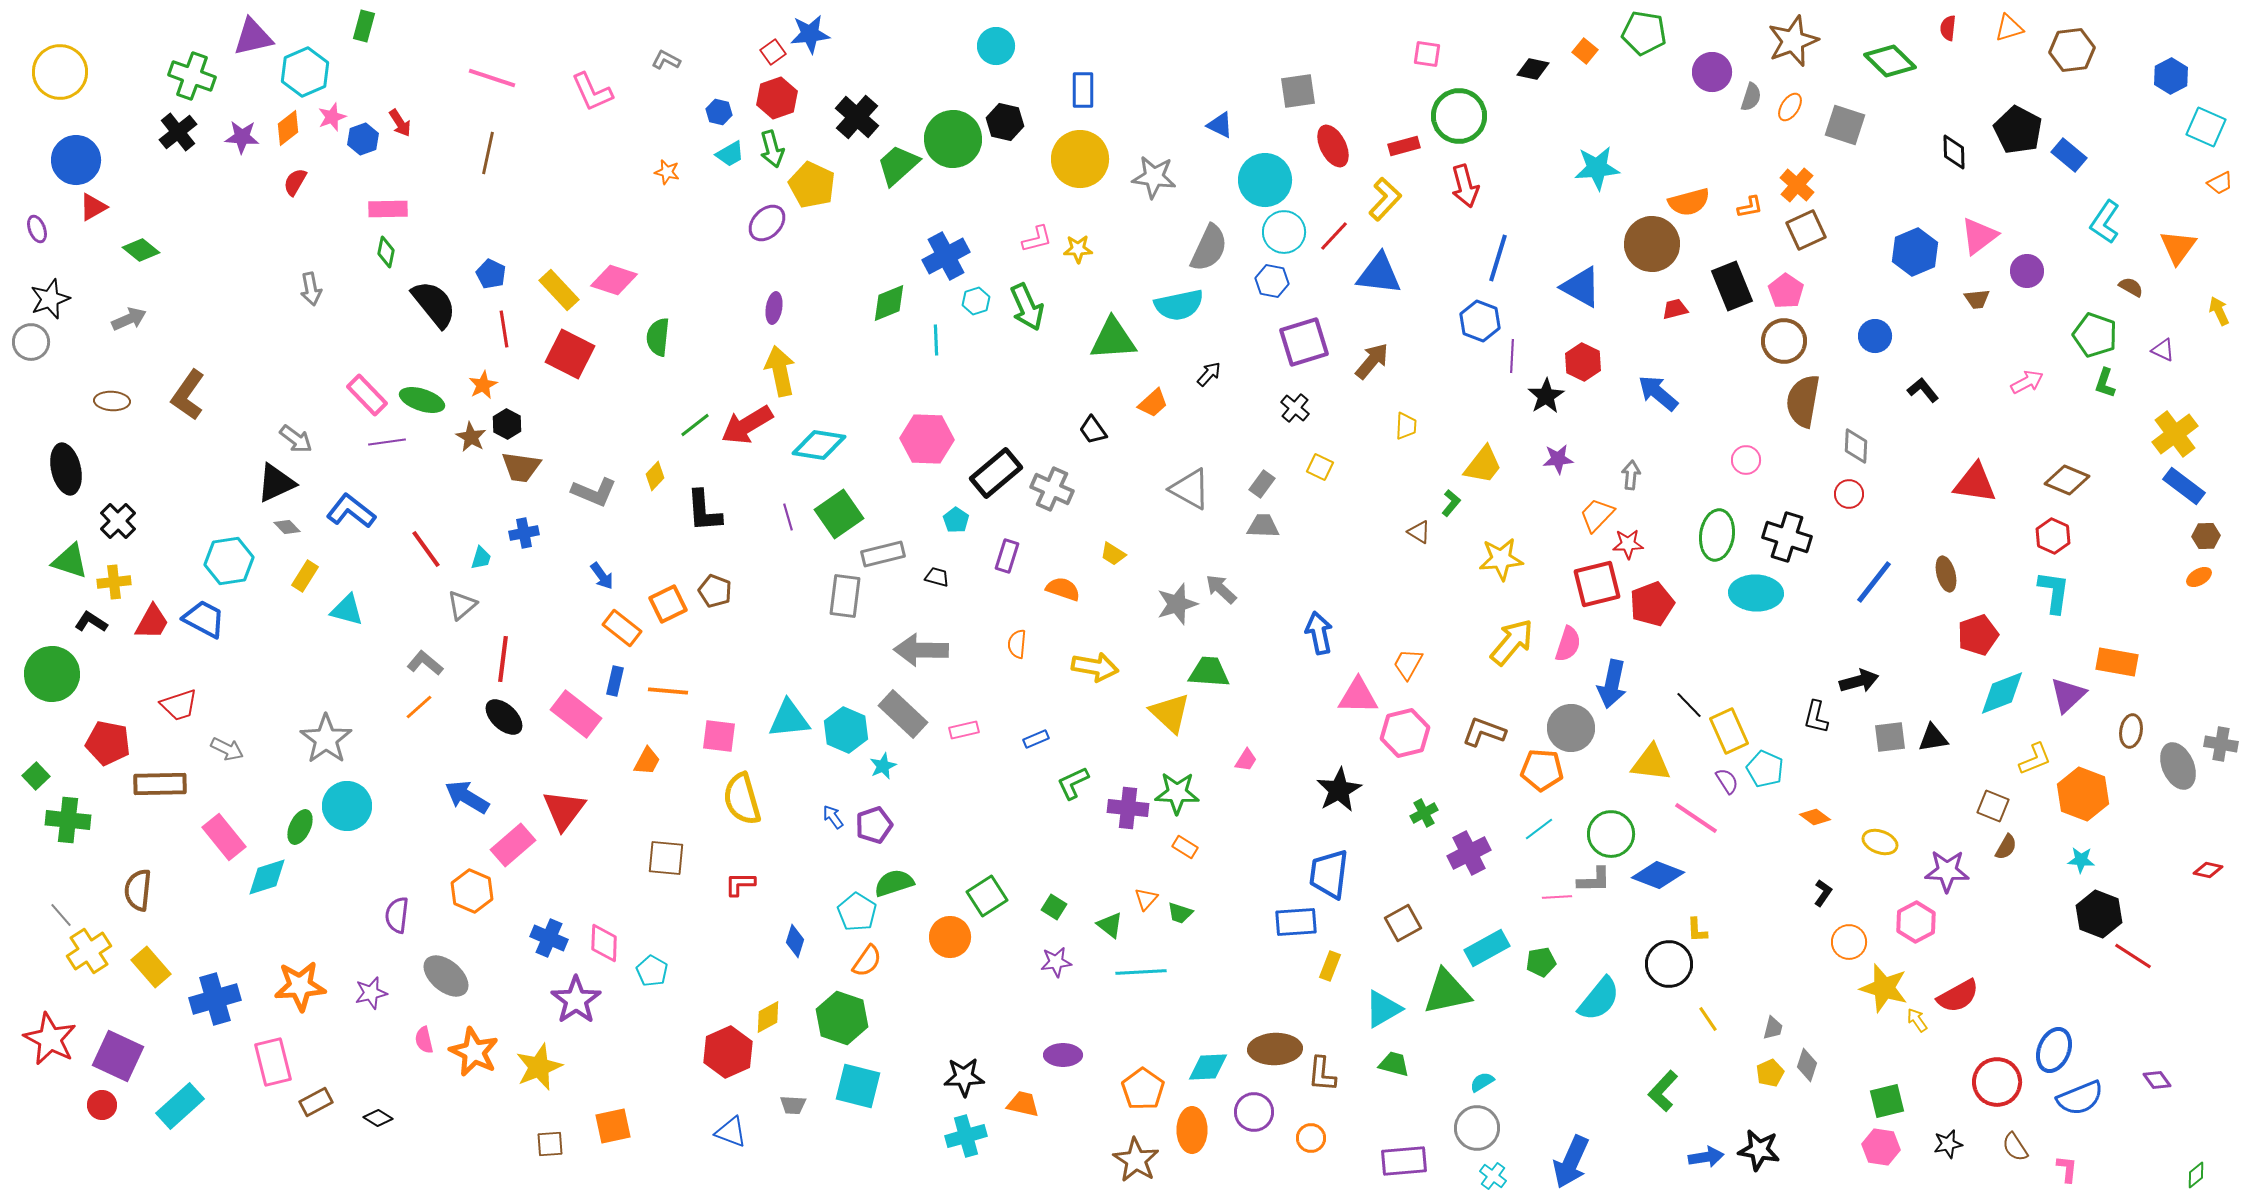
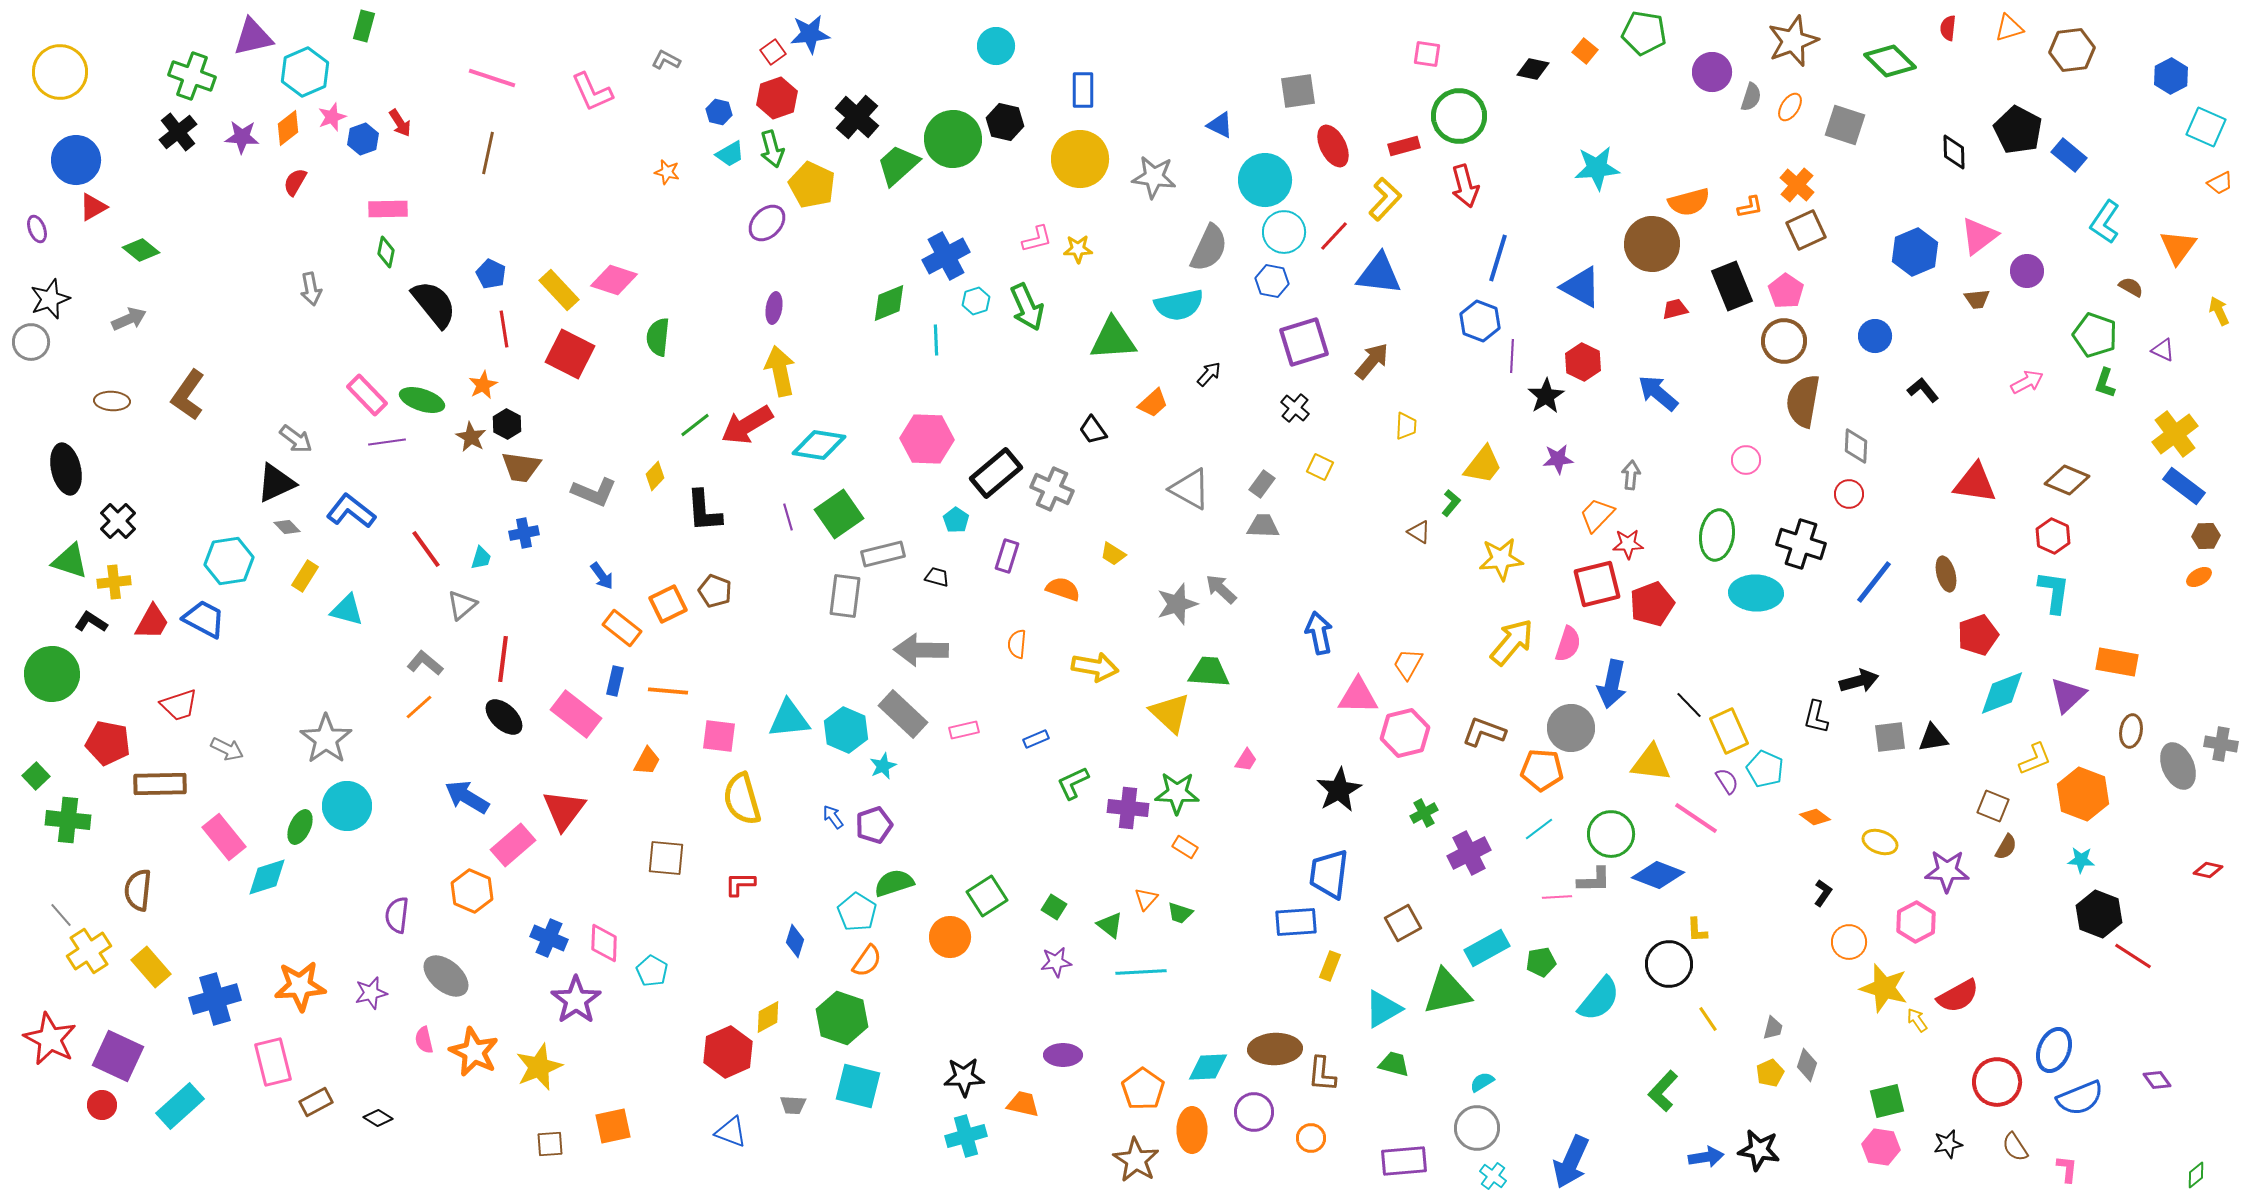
black cross at (1787, 537): moved 14 px right, 7 px down
